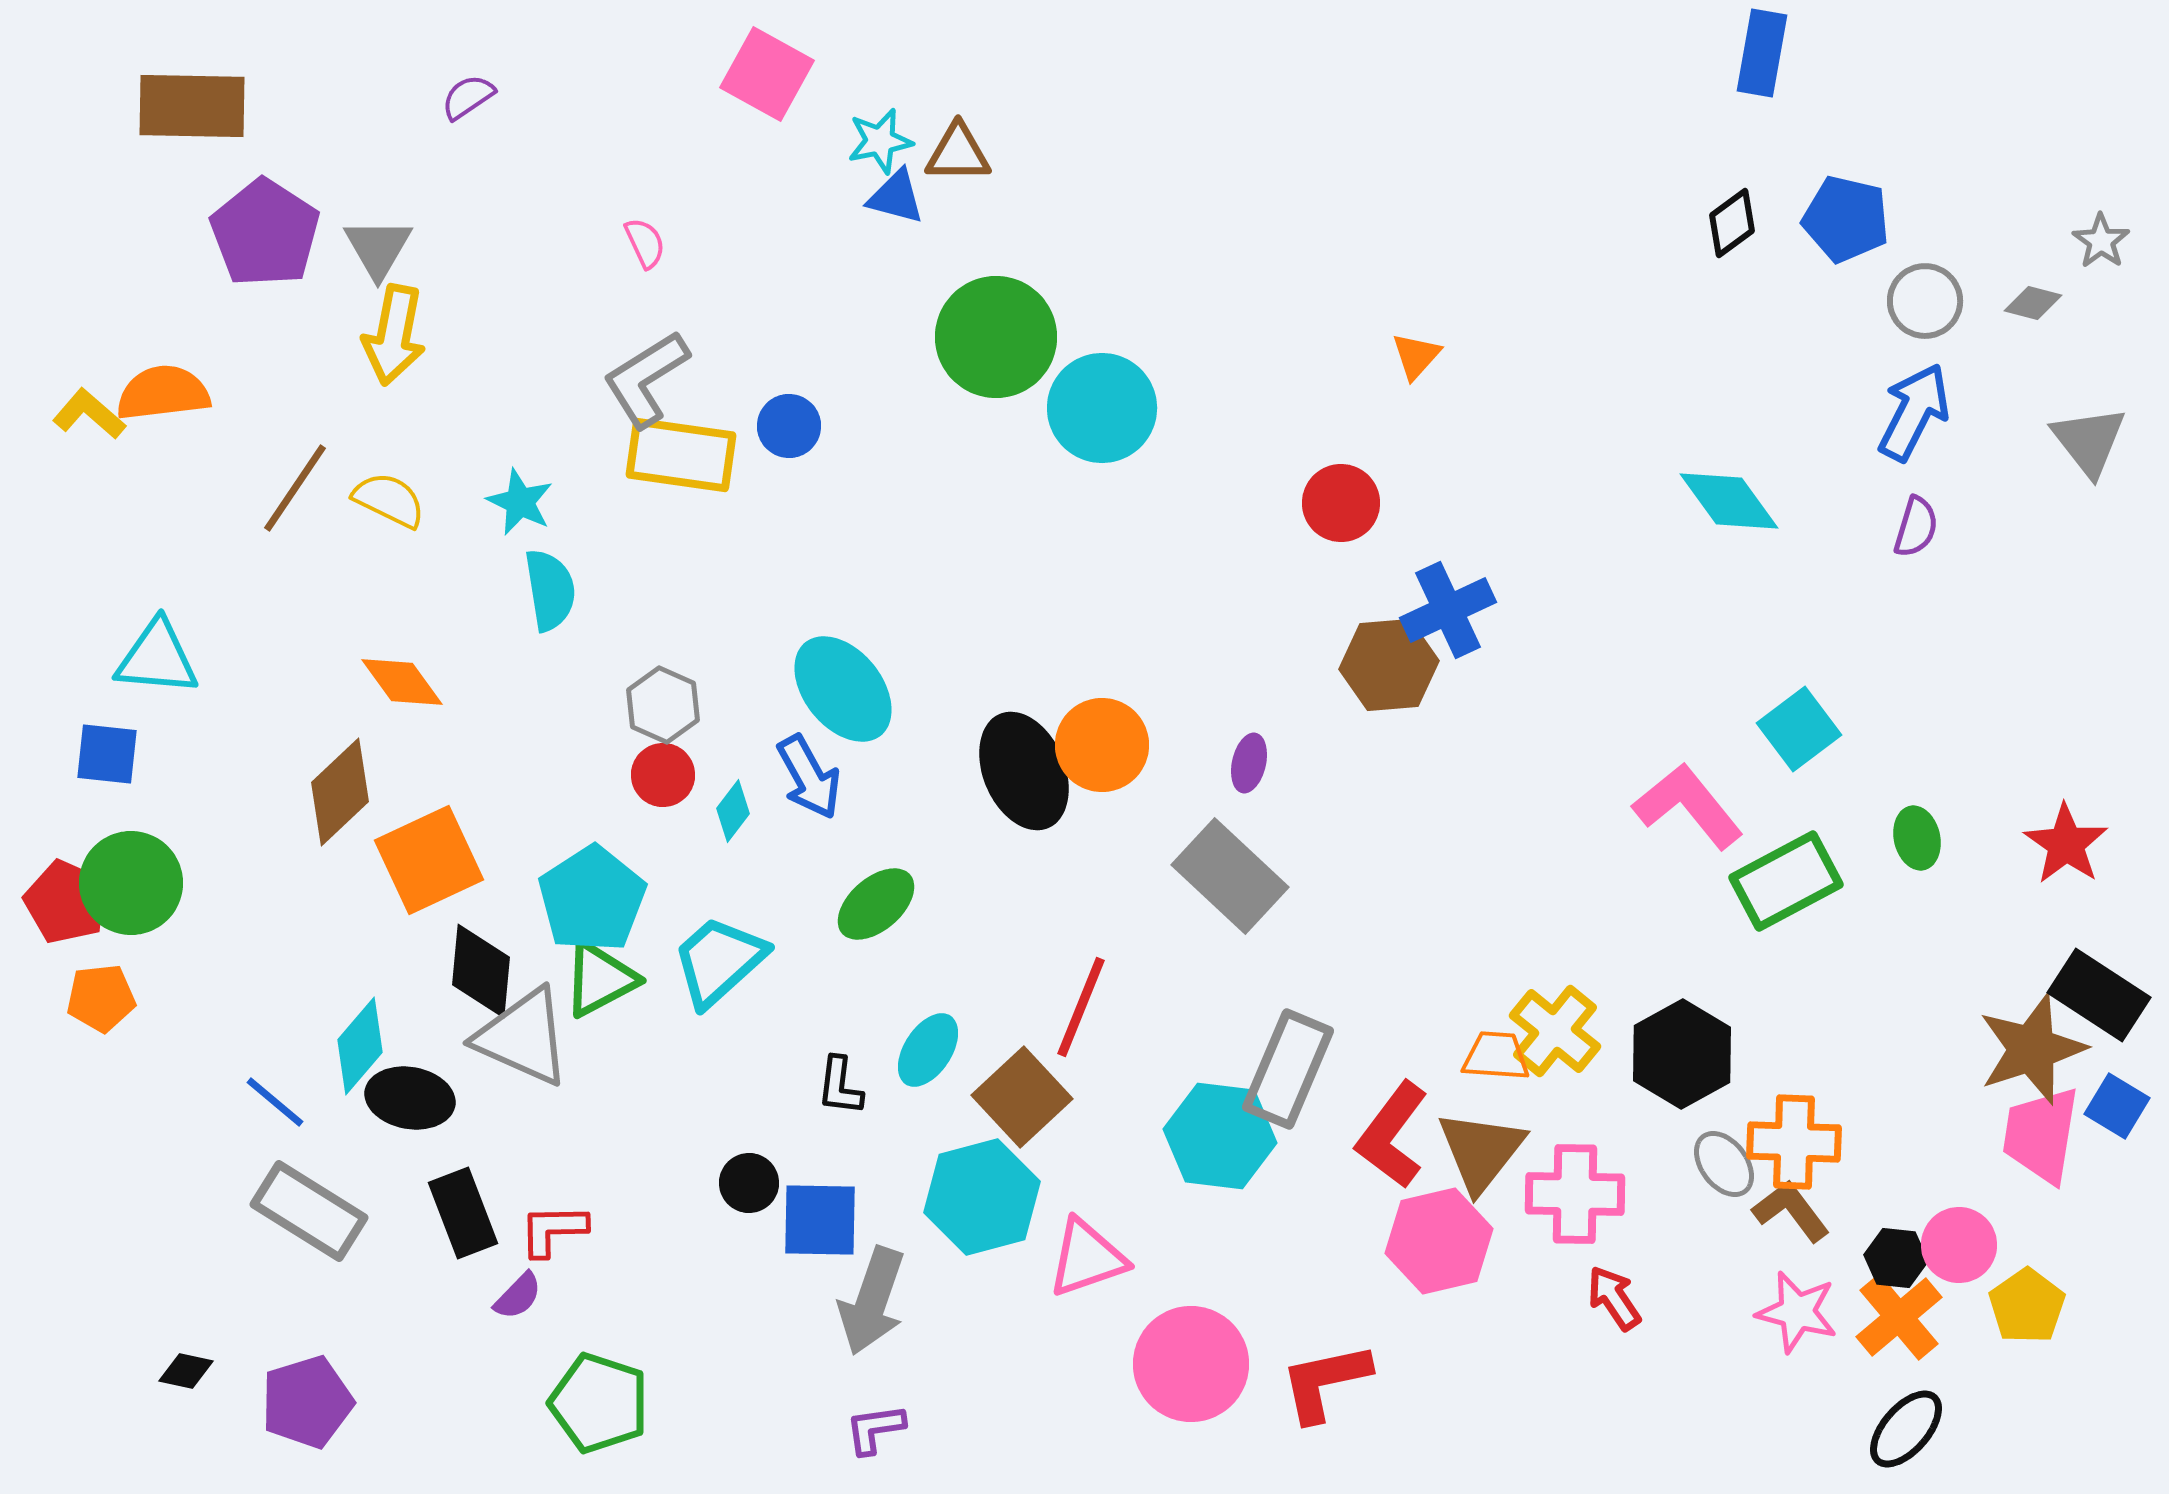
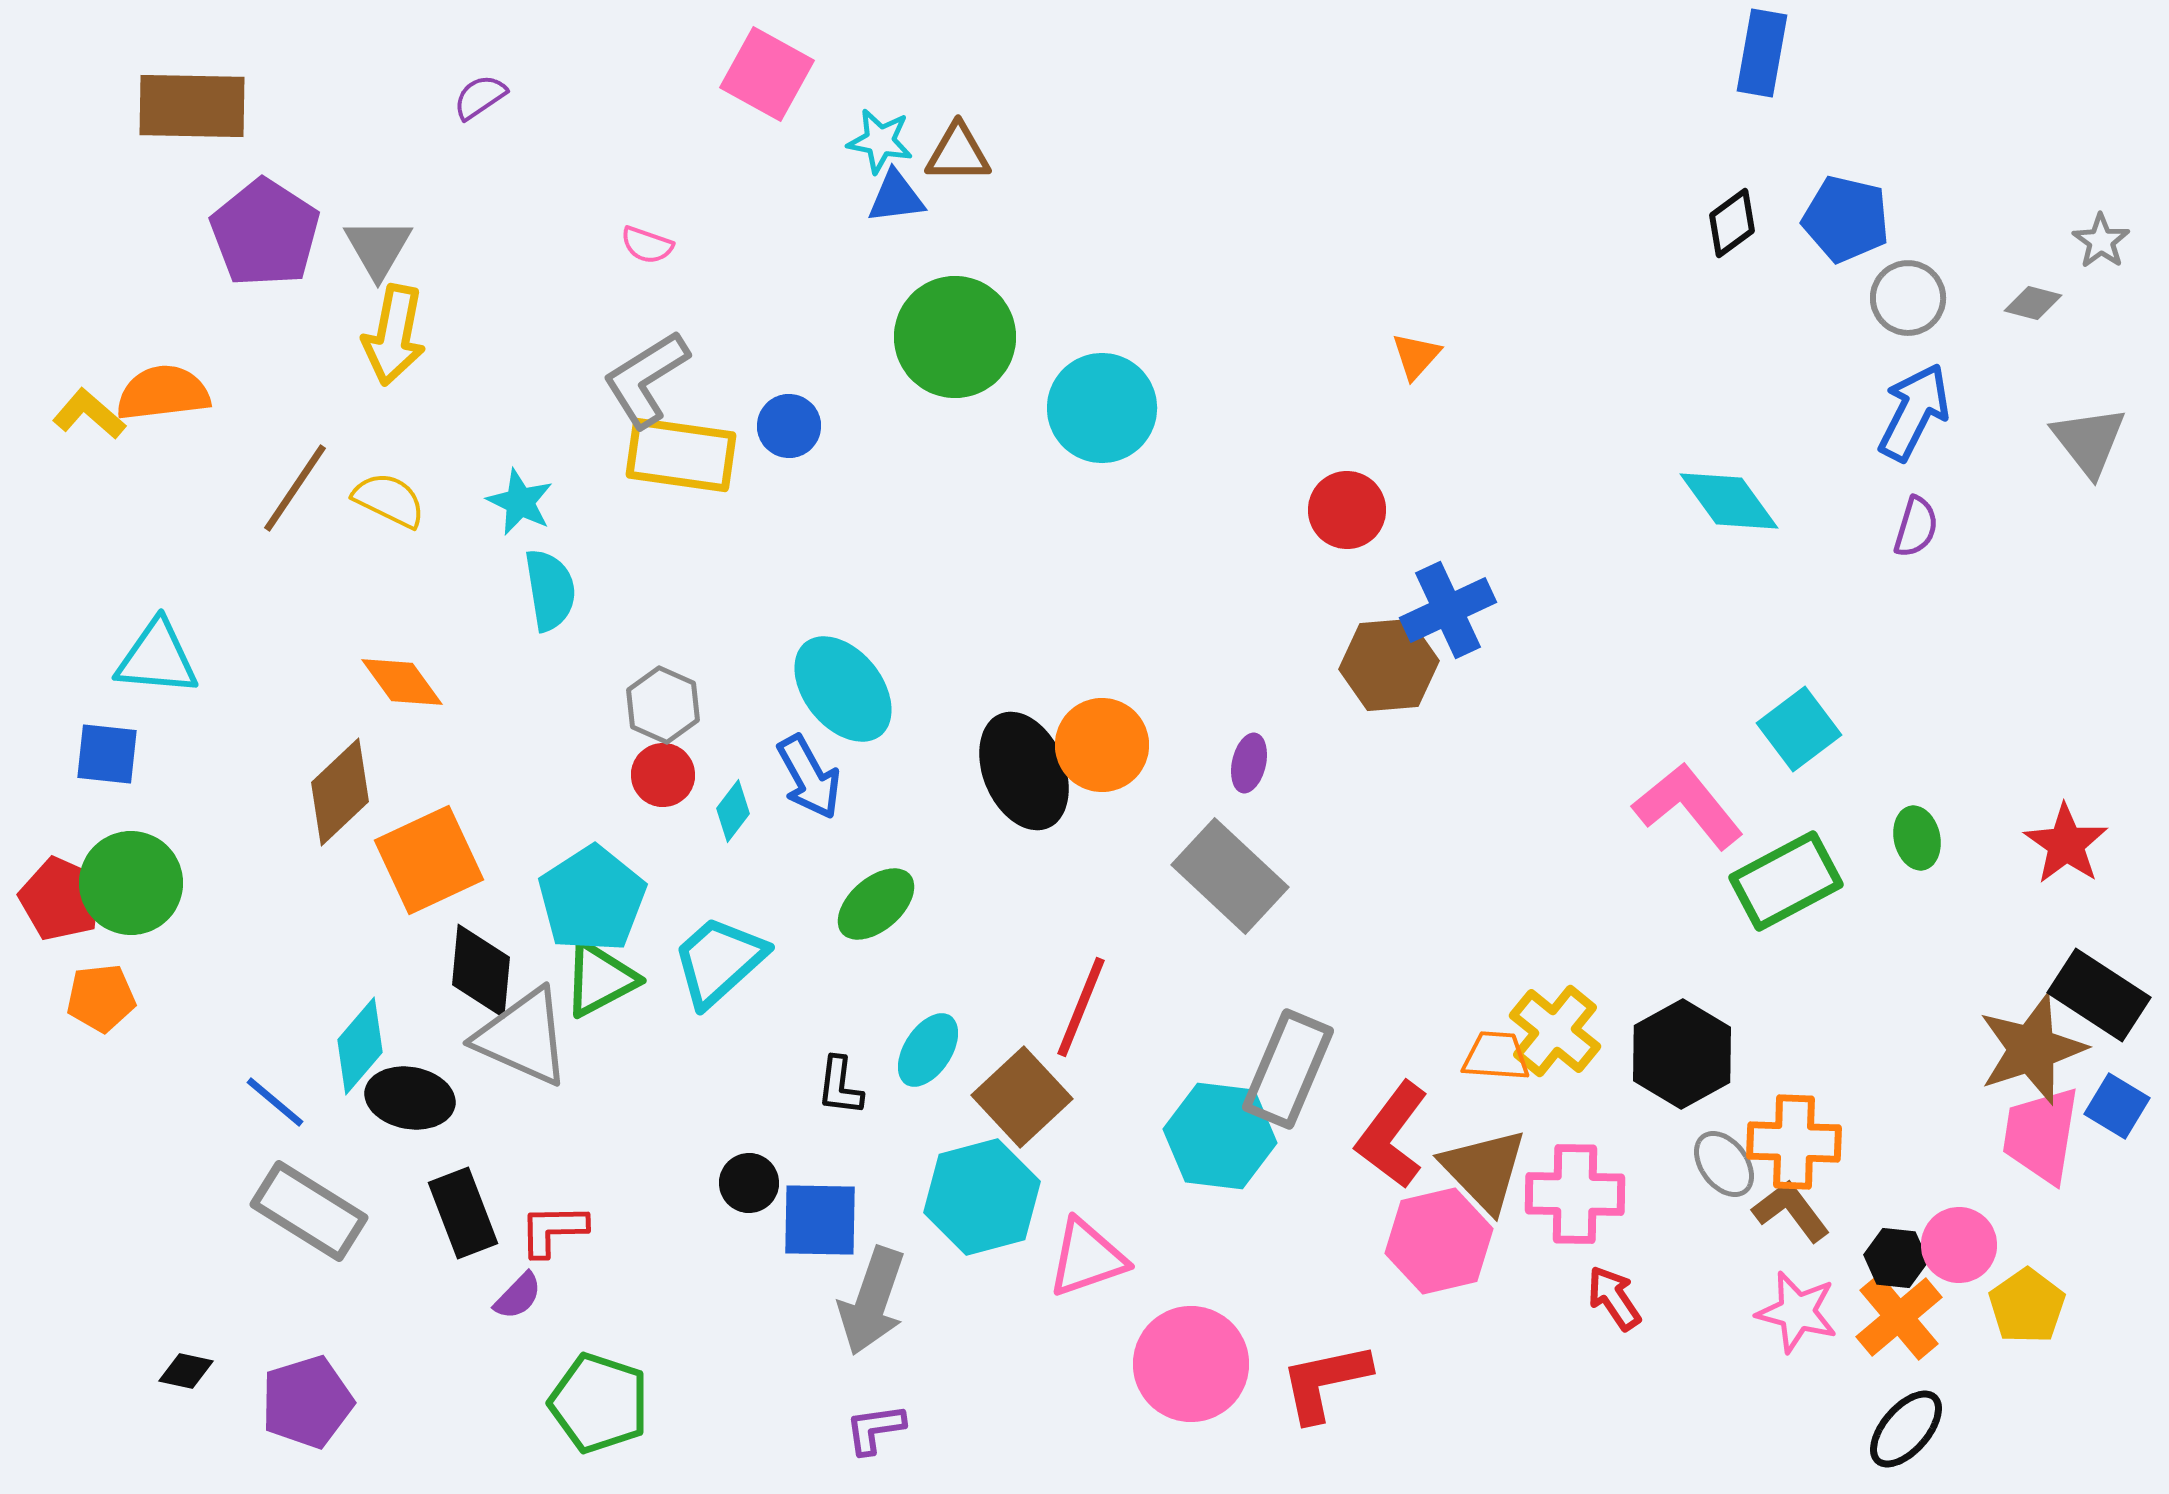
purple semicircle at (468, 97): moved 12 px right
cyan star at (880, 141): rotated 22 degrees clockwise
blue triangle at (896, 197): rotated 22 degrees counterclockwise
pink semicircle at (645, 243): moved 2 px right, 2 px down; rotated 134 degrees clockwise
gray circle at (1925, 301): moved 17 px left, 3 px up
green circle at (996, 337): moved 41 px left
red circle at (1341, 503): moved 6 px right, 7 px down
red pentagon at (66, 902): moved 5 px left, 3 px up
brown triangle at (1481, 1151): moved 3 px right, 19 px down; rotated 22 degrees counterclockwise
